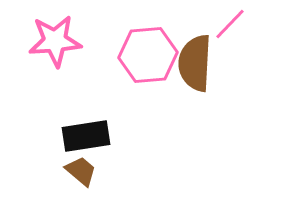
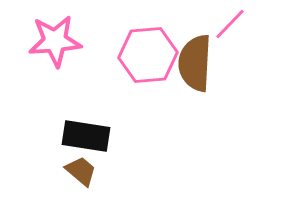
black rectangle: rotated 18 degrees clockwise
